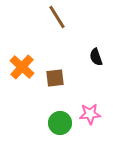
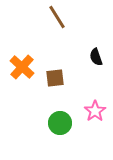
pink star: moved 5 px right, 3 px up; rotated 30 degrees counterclockwise
